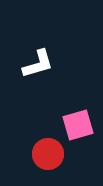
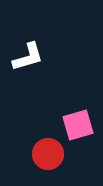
white L-shape: moved 10 px left, 7 px up
